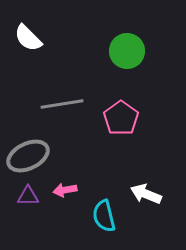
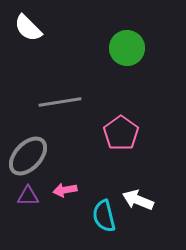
white semicircle: moved 10 px up
green circle: moved 3 px up
gray line: moved 2 px left, 2 px up
pink pentagon: moved 15 px down
gray ellipse: rotated 21 degrees counterclockwise
white arrow: moved 8 px left, 6 px down
